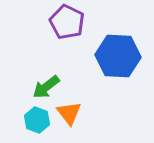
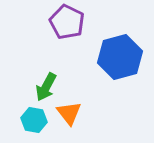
blue hexagon: moved 2 px right, 1 px down; rotated 18 degrees counterclockwise
green arrow: rotated 24 degrees counterclockwise
cyan hexagon: moved 3 px left; rotated 10 degrees counterclockwise
